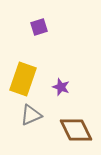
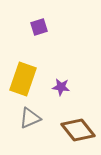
purple star: rotated 12 degrees counterclockwise
gray triangle: moved 1 px left, 3 px down
brown diamond: moved 2 px right; rotated 12 degrees counterclockwise
